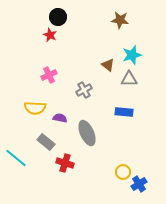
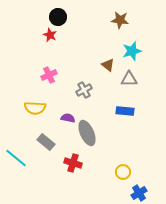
cyan star: moved 4 px up
blue rectangle: moved 1 px right, 1 px up
purple semicircle: moved 8 px right
red cross: moved 8 px right
blue cross: moved 9 px down
